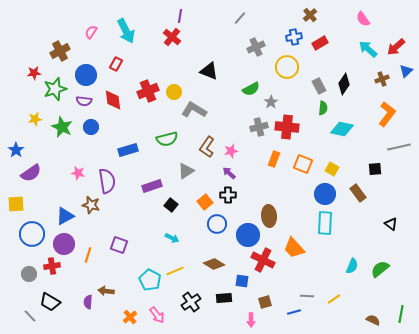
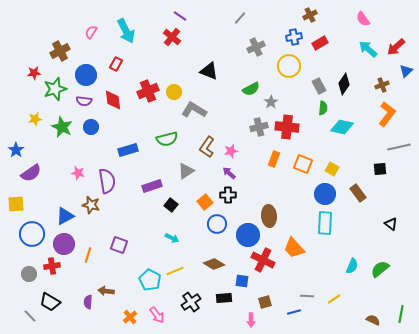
brown cross at (310, 15): rotated 16 degrees clockwise
purple line at (180, 16): rotated 64 degrees counterclockwise
yellow circle at (287, 67): moved 2 px right, 1 px up
brown cross at (382, 79): moved 6 px down
cyan diamond at (342, 129): moved 2 px up
black square at (375, 169): moved 5 px right
